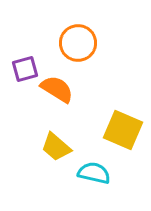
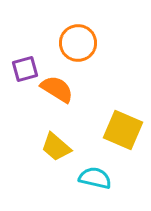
cyan semicircle: moved 1 px right, 5 px down
